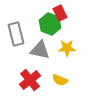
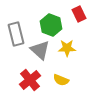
red rectangle: moved 19 px right, 1 px down
green hexagon: moved 1 px right, 1 px down
gray triangle: rotated 30 degrees clockwise
yellow semicircle: moved 1 px right
